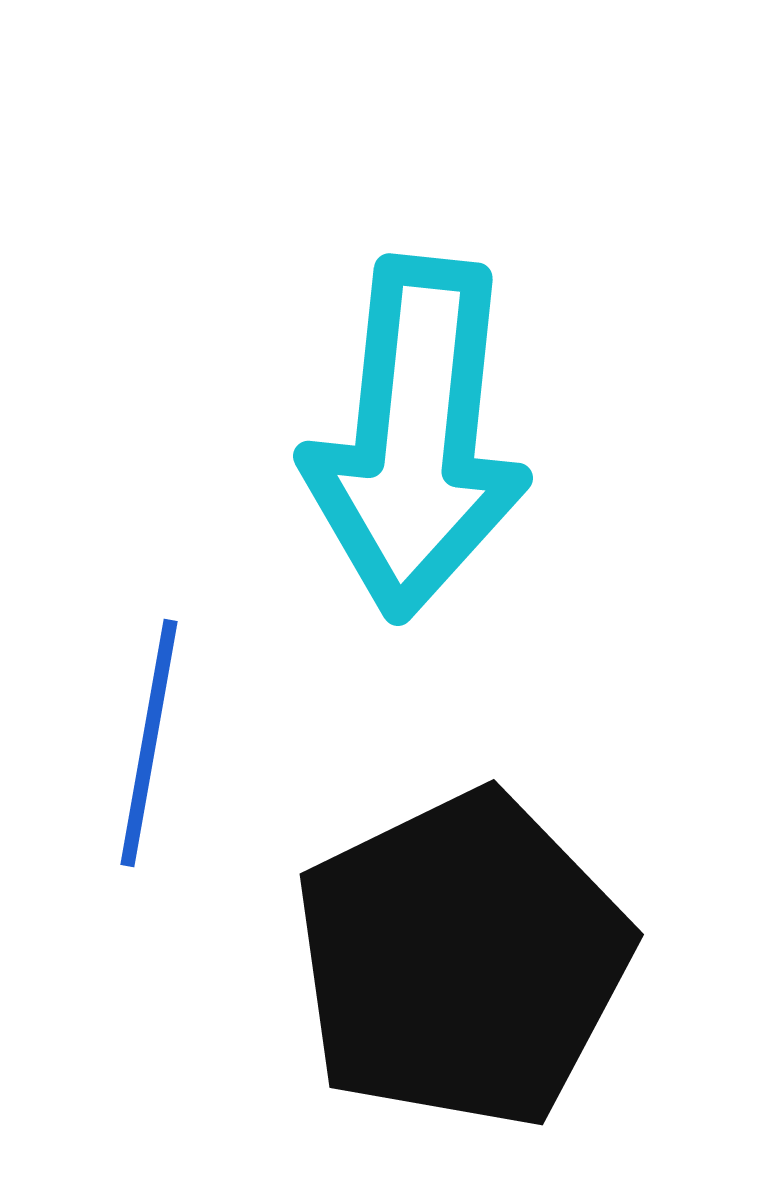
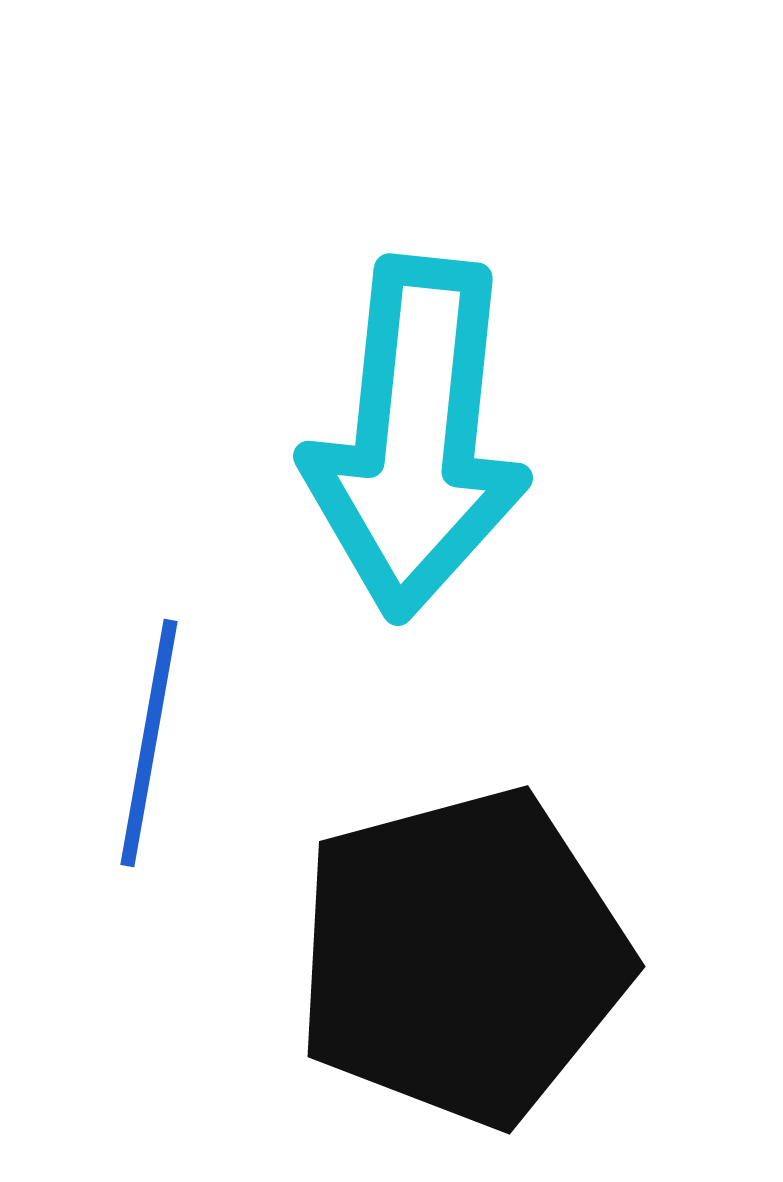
black pentagon: moved 3 px up; rotated 11 degrees clockwise
